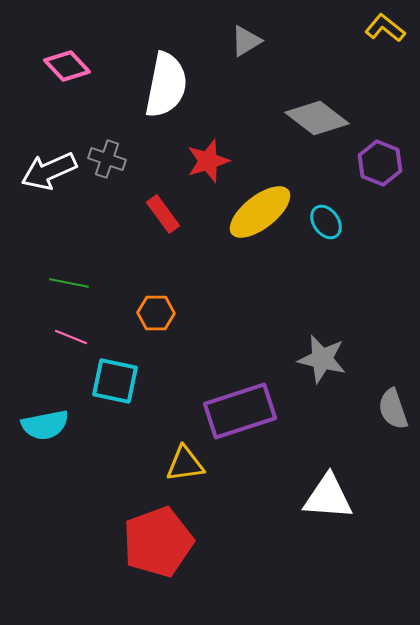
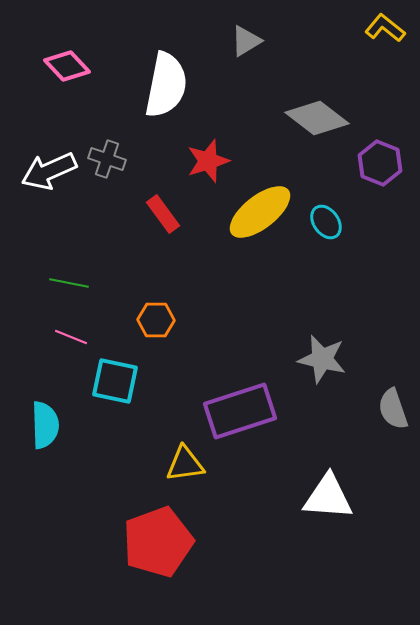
orange hexagon: moved 7 px down
cyan semicircle: rotated 81 degrees counterclockwise
